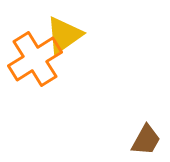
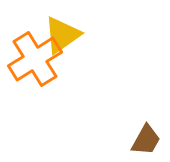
yellow triangle: moved 2 px left
